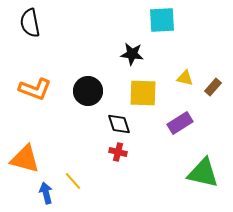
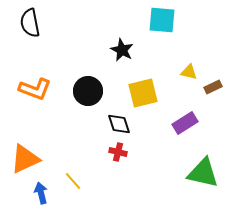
cyan square: rotated 8 degrees clockwise
black star: moved 10 px left, 4 px up; rotated 20 degrees clockwise
yellow triangle: moved 4 px right, 6 px up
brown rectangle: rotated 24 degrees clockwise
yellow square: rotated 16 degrees counterclockwise
purple rectangle: moved 5 px right
orange triangle: rotated 40 degrees counterclockwise
blue arrow: moved 5 px left
